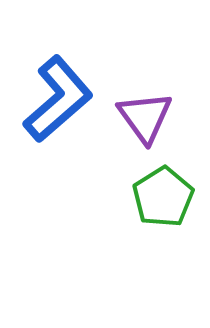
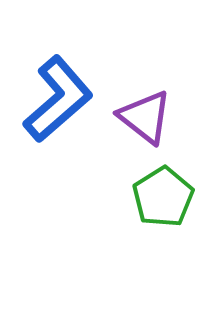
purple triangle: rotated 16 degrees counterclockwise
